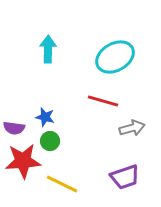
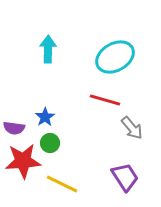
red line: moved 2 px right, 1 px up
blue star: rotated 24 degrees clockwise
gray arrow: rotated 65 degrees clockwise
green circle: moved 2 px down
purple trapezoid: rotated 104 degrees counterclockwise
